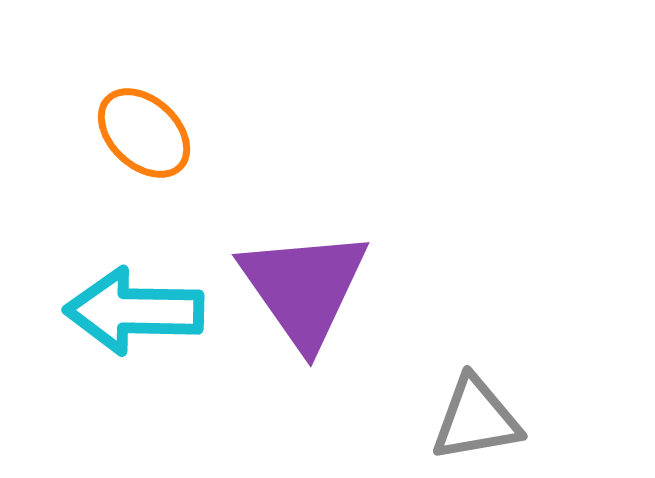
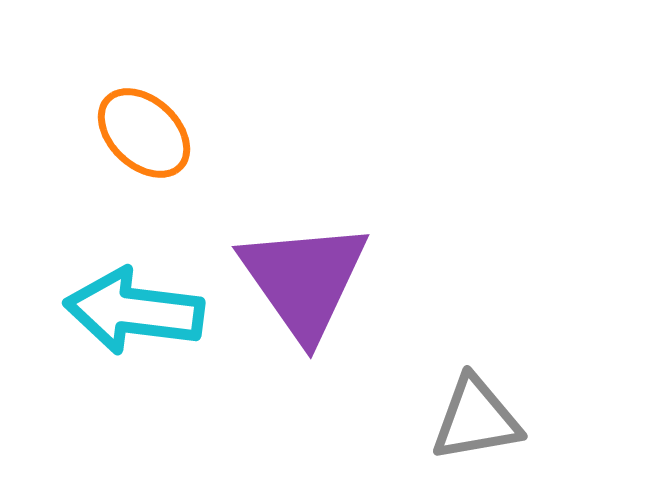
purple triangle: moved 8 px up
cyan arrow: rotated 6 degrees clockwise
